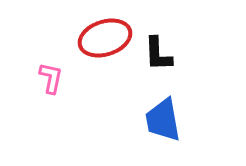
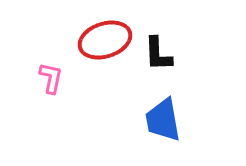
red ellipse: moved 2 px down
